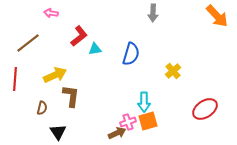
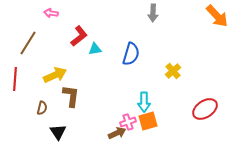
brown line: rotated 20 degrees counterclockwise
